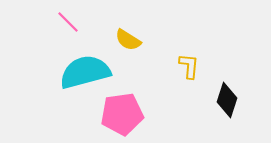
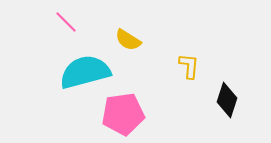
pink line: moved 2 px left
pink pentagon: moved 1 px right
